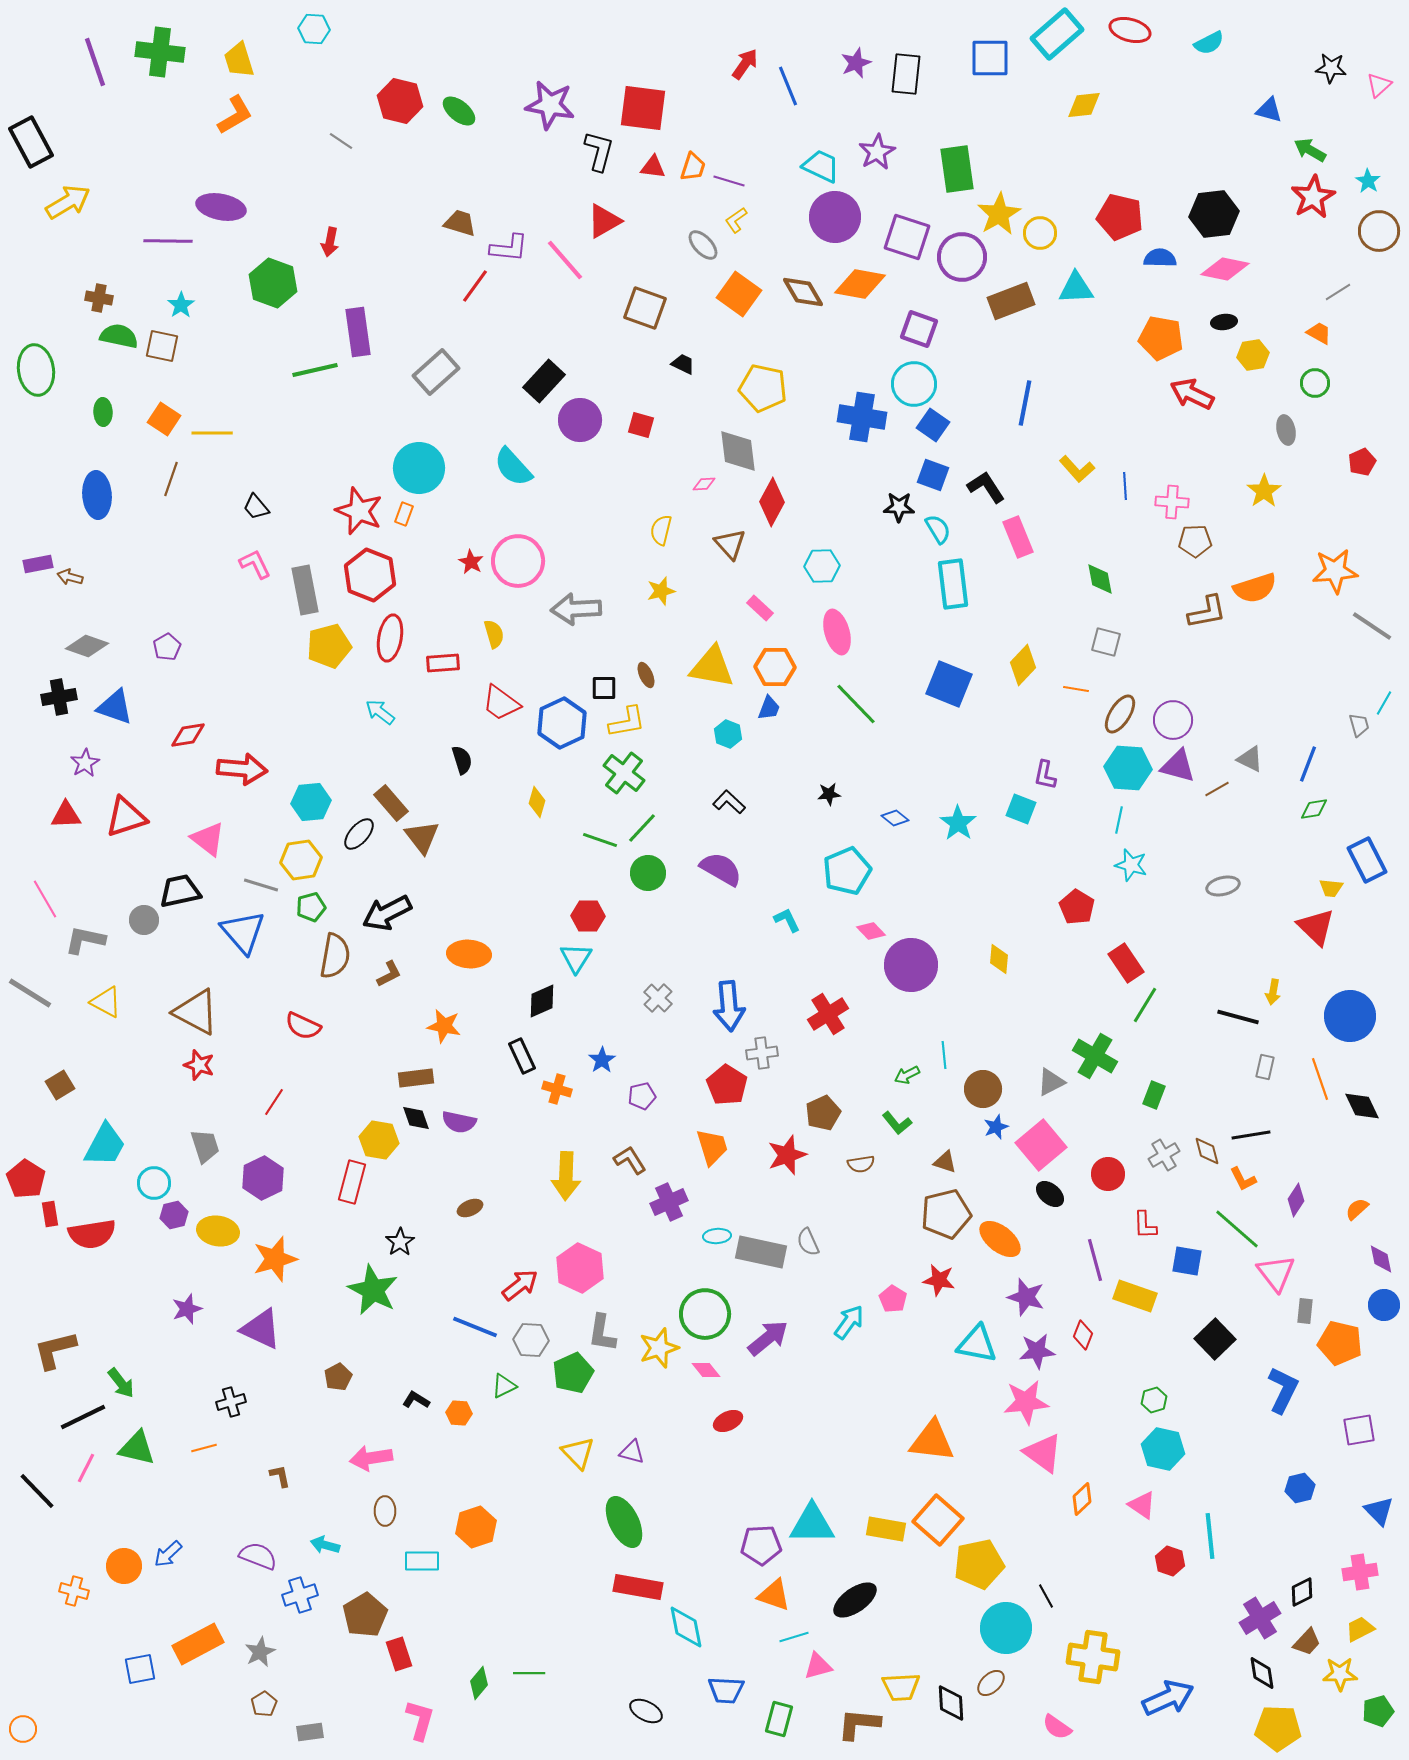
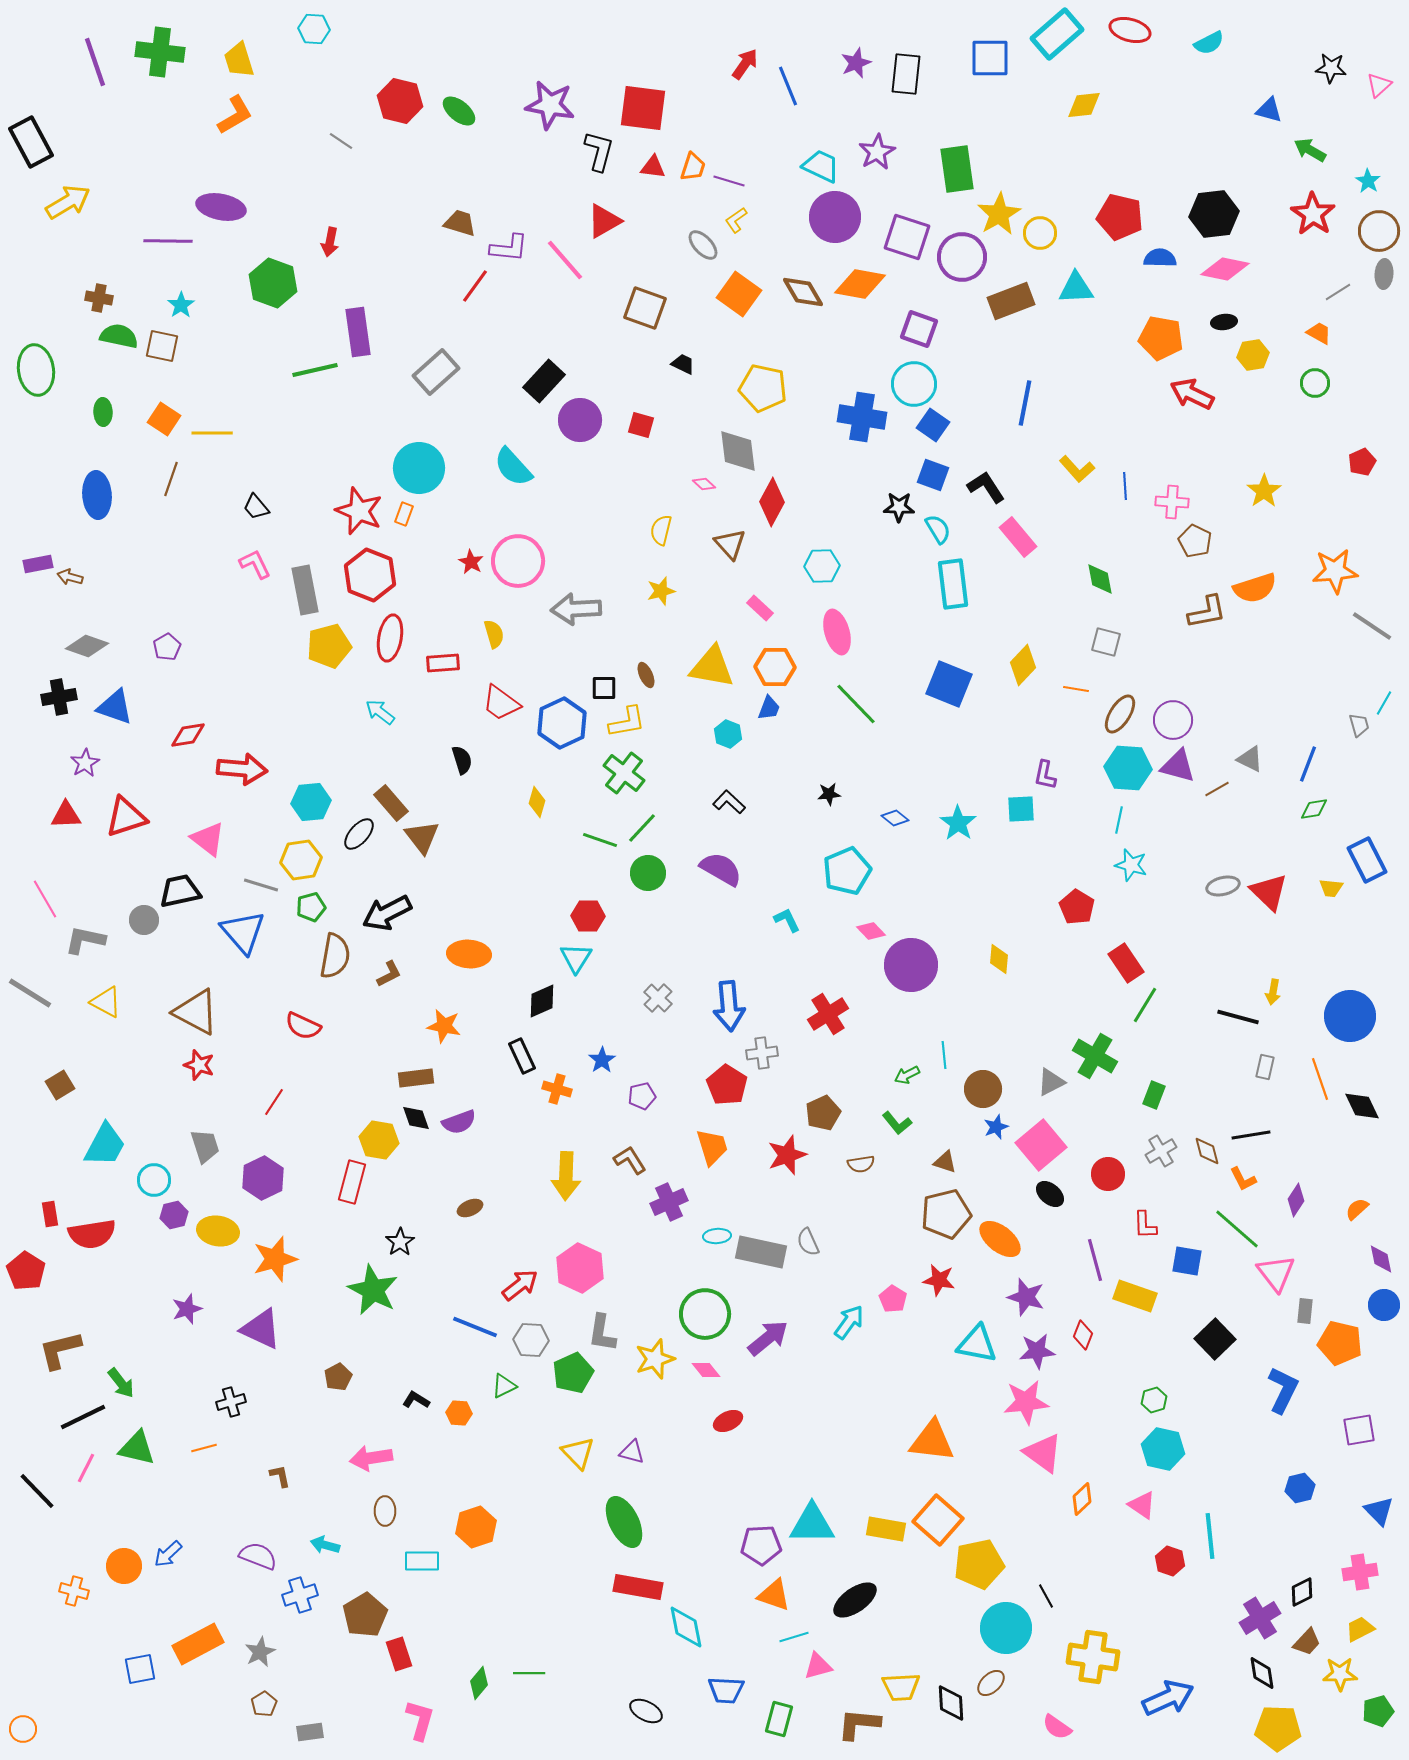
red star at (1313, 197): moved 17 px down; rotated 9 degrees counterclockwise
gray ellipse at (1286, 430): moved 98 px right, 156 px up; rotated 16 degrees clockwise
pink diamond at (704, 484): rotated 45 degrees clockwise
pink rectangle at (1018, 537): rotated 18 degrees counterclockwise
brown pentagon at (1195, 541): rotated 28 degrees clockwise
cyan square at (1021, 809): rotated 24 degrees counterclockwise
red triangle at (1316, 927): moved 47 px left, 35 px up
purple semicircle at (459, 1122): rotated 32 degrees counterclockwise
gray cross at (1164, 1155): moved 3 px left, 4 px up
red pentagon at (26, 1179): moved 92 px down
cyan circle at (154, 1183): moved 3 px up
yellow star at (659, 1348): moved 4 px left, 11 px down
brown L-shape at (55, 1350): moved 5 px right
